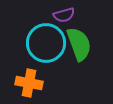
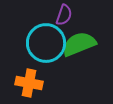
purple semicircle: rotated 55 degrees counterclockwise
green semicircle: rotated 92 degrees counterclockwise
